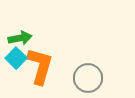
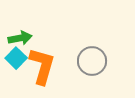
orange L-shape: moved 2 px right
gray circle: moved 4 px right, 17 px up
